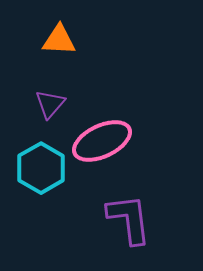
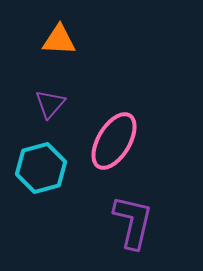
pink ellipse: moved 12 px right; rotated 34 degrees counterclockwise
cyan hexagon: rotated 15 degrees clockwise
purple L-shape: moved 4 px right, 3 px down; rotated 20 degrees clockwise
